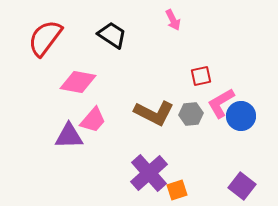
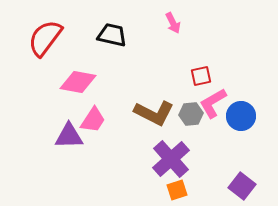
pink arrow: moved 3 px down
black trapezoid: rotated 20 degrees counterclockwise
pink L-shape: moved 8 px left
pink trapezoid: rotated 8 degrees counterclockwise
purple cross: moved 22 px right, 14 px up
